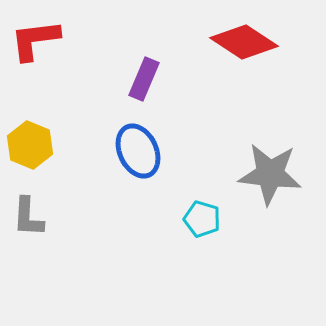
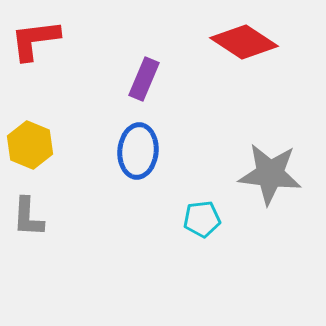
blue ellipse: rotated 30 degrees clockwise
cyan pentagon: rotated 24 degrees counterclockwise
